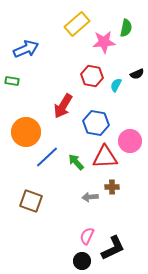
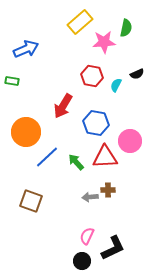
yellow rectangle: moved 3 px right, 2 px up
brown cross: moved 4 px left, 3 px down
